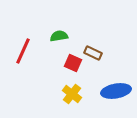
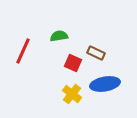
brown rectangle: moved 3 px right
blue ellipse: moved 11 px left, 7 px up
